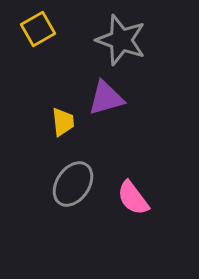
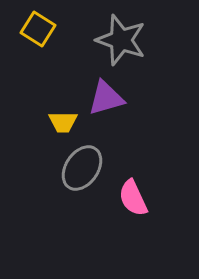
yellow square: rotated 28 degrees counterclockwise
yellow trapezoid: rotated 96 degrees clockwise
gray ellipse: moved 9 px right, 16 px up
pink semicircle: rotated 12 degrees clockwise
